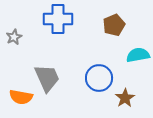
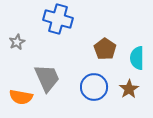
blue cross: rotated 16 degrees clockwise
brown pentagon: moved 9 px left, 24 px down; rotated 15 degrees counterclockwise
gray star: moved 3 px right, 5 px down
cyan semicircle: moved 1 px left, 3 px down; rotated 80 degrees counterclockwise
blue circle: moved 5 px left, 9 px down
brown star: moved 4 px right, 9 px up
